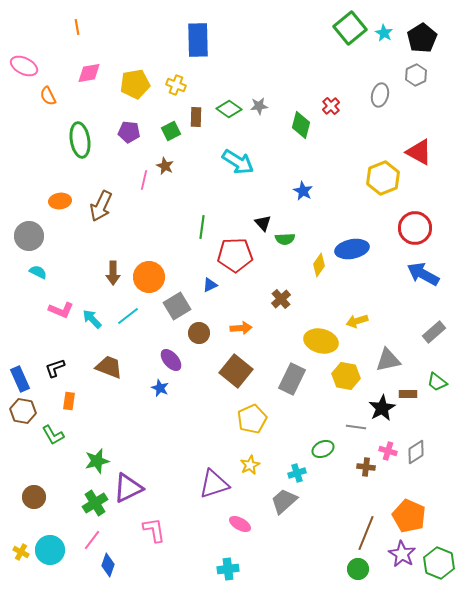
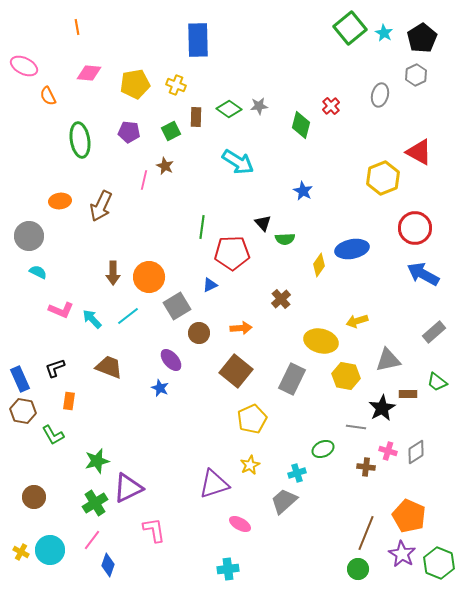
pink diamond at (89, 73): rotated 15 degrees clockwise
red pentagon at (235, 255): moved 3 px left, 2 px up
